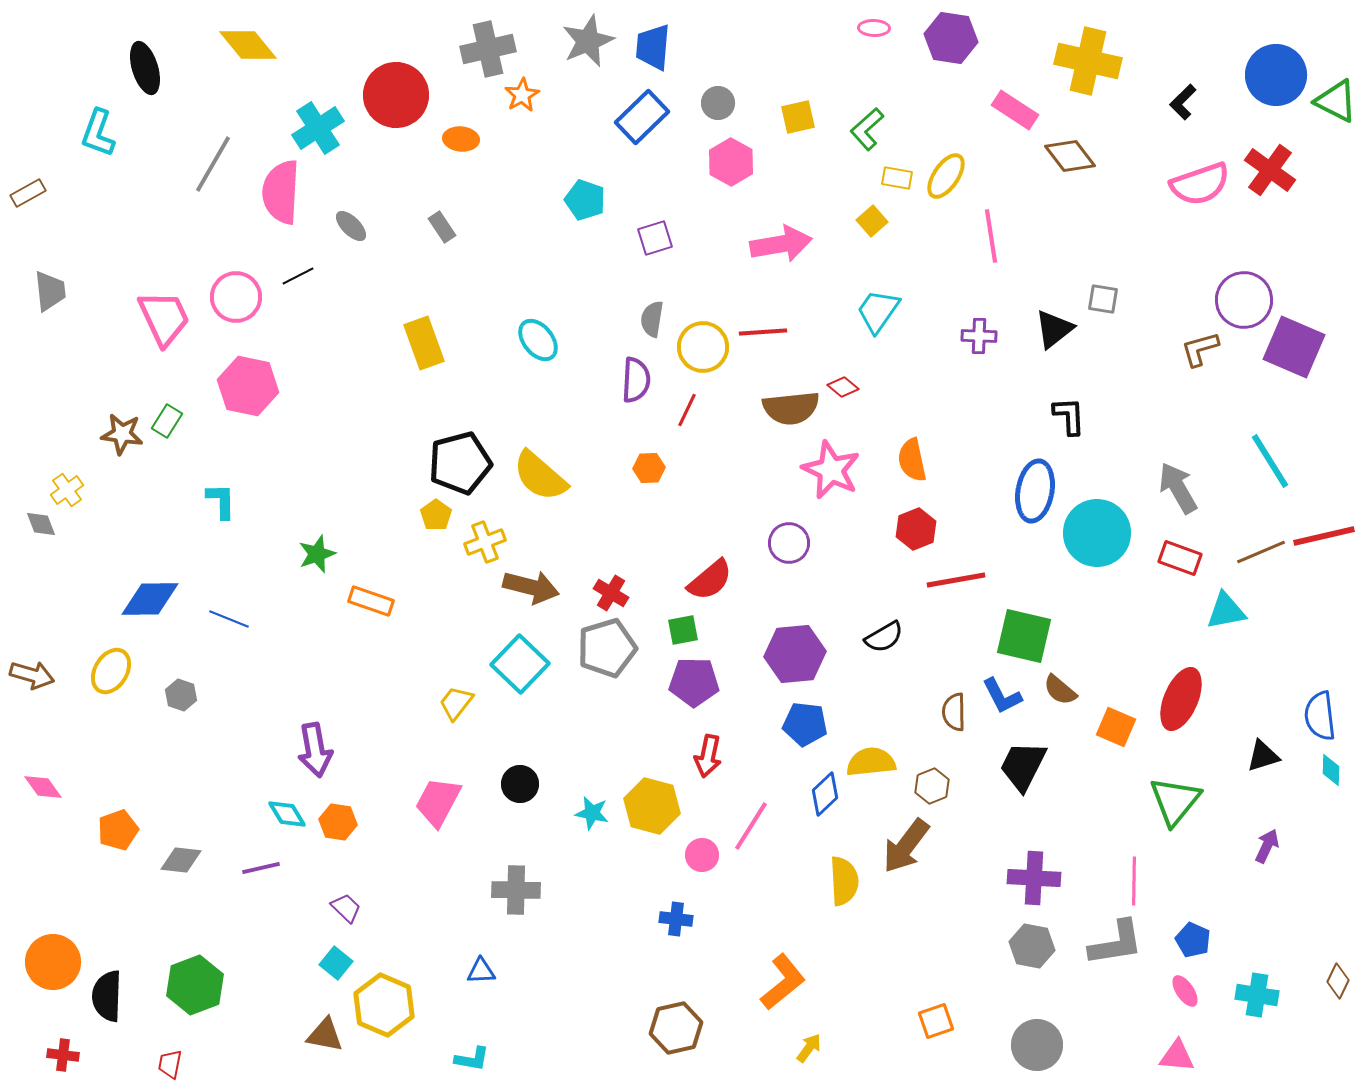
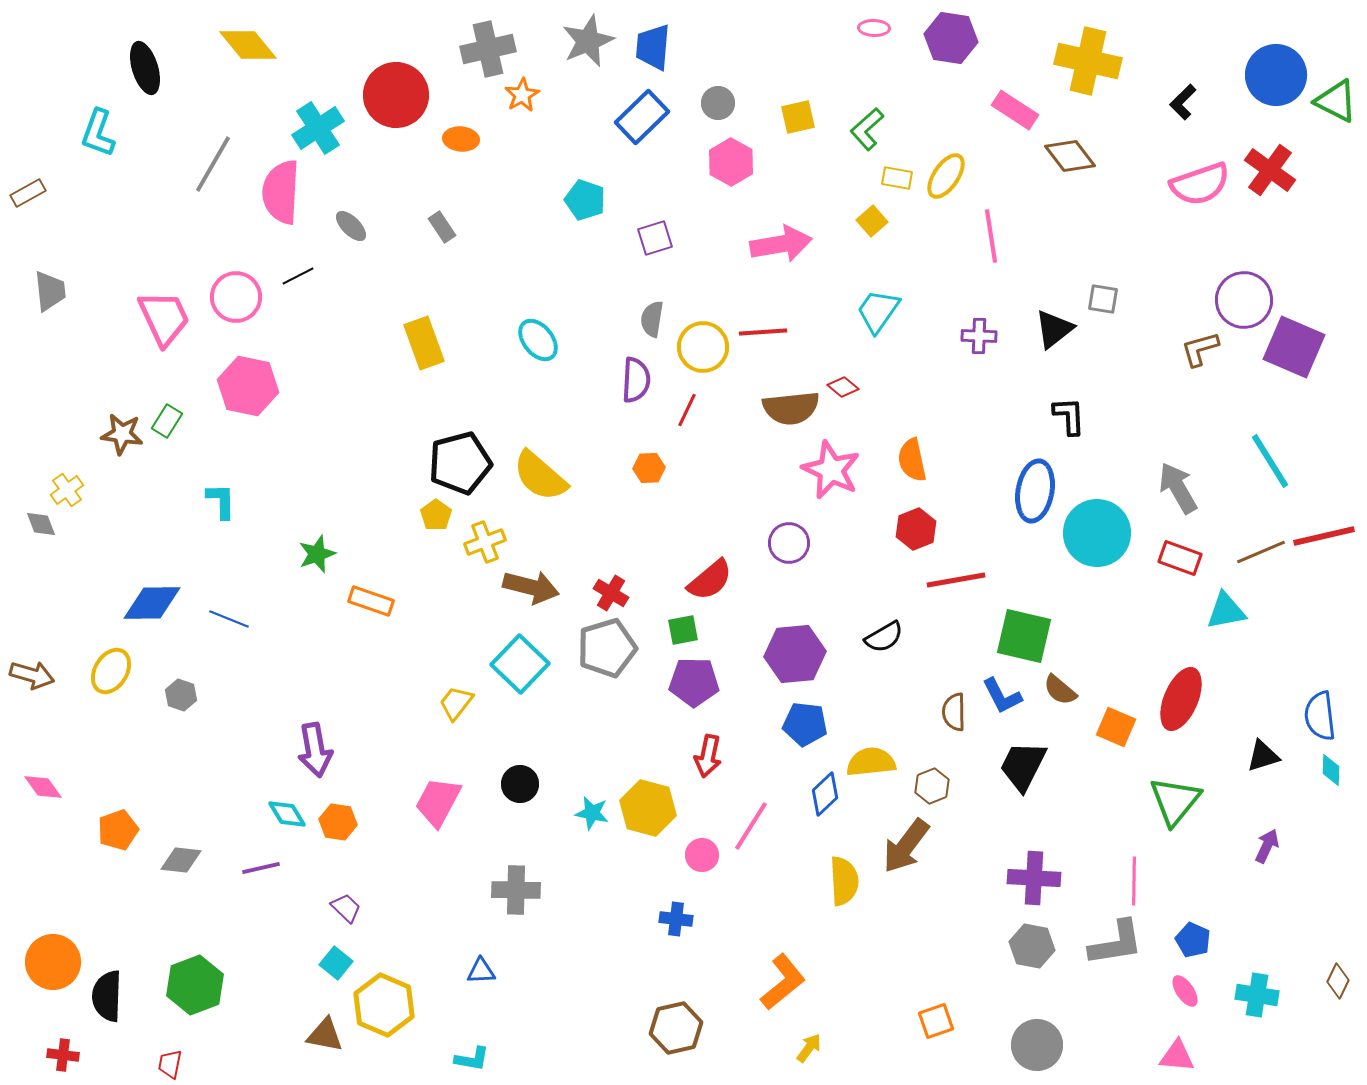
blue diamond at (150, 599): moved 2 px right, 4 px down
yellow hexagon at (652, 806): moved 4 px left, 2 px down
